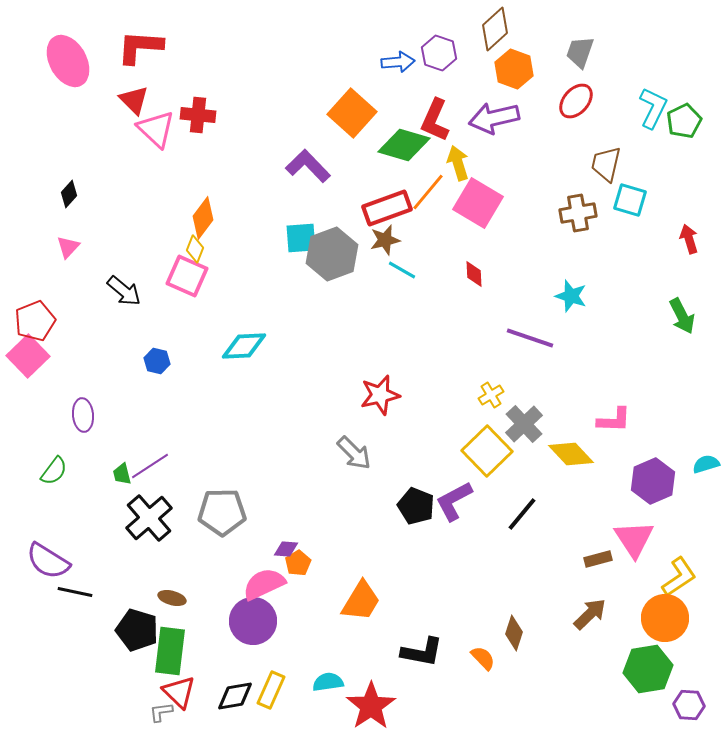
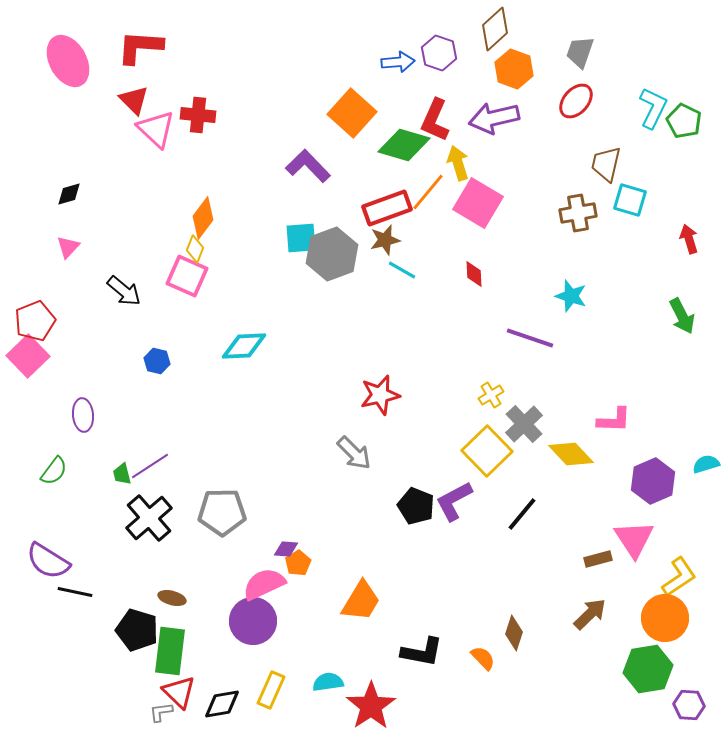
green pentagon at (684, 121): rotated 20 degrees counterclockwise
black diamond at (69, 194): rotated 32 degrees clockwise
black diamond at (235, 696): moved 13 px left, 8 px down
